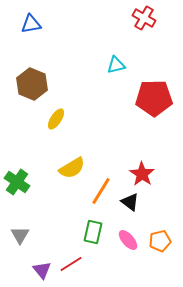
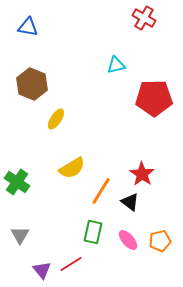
blue triangle: moved 3 px left, 3 px down; rotated 20 degrees clockwise
